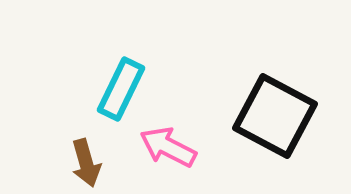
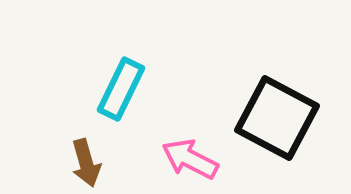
black square: moved 2 px right, 2 px down
pink arrow: moved 22 px right, 12 px down
